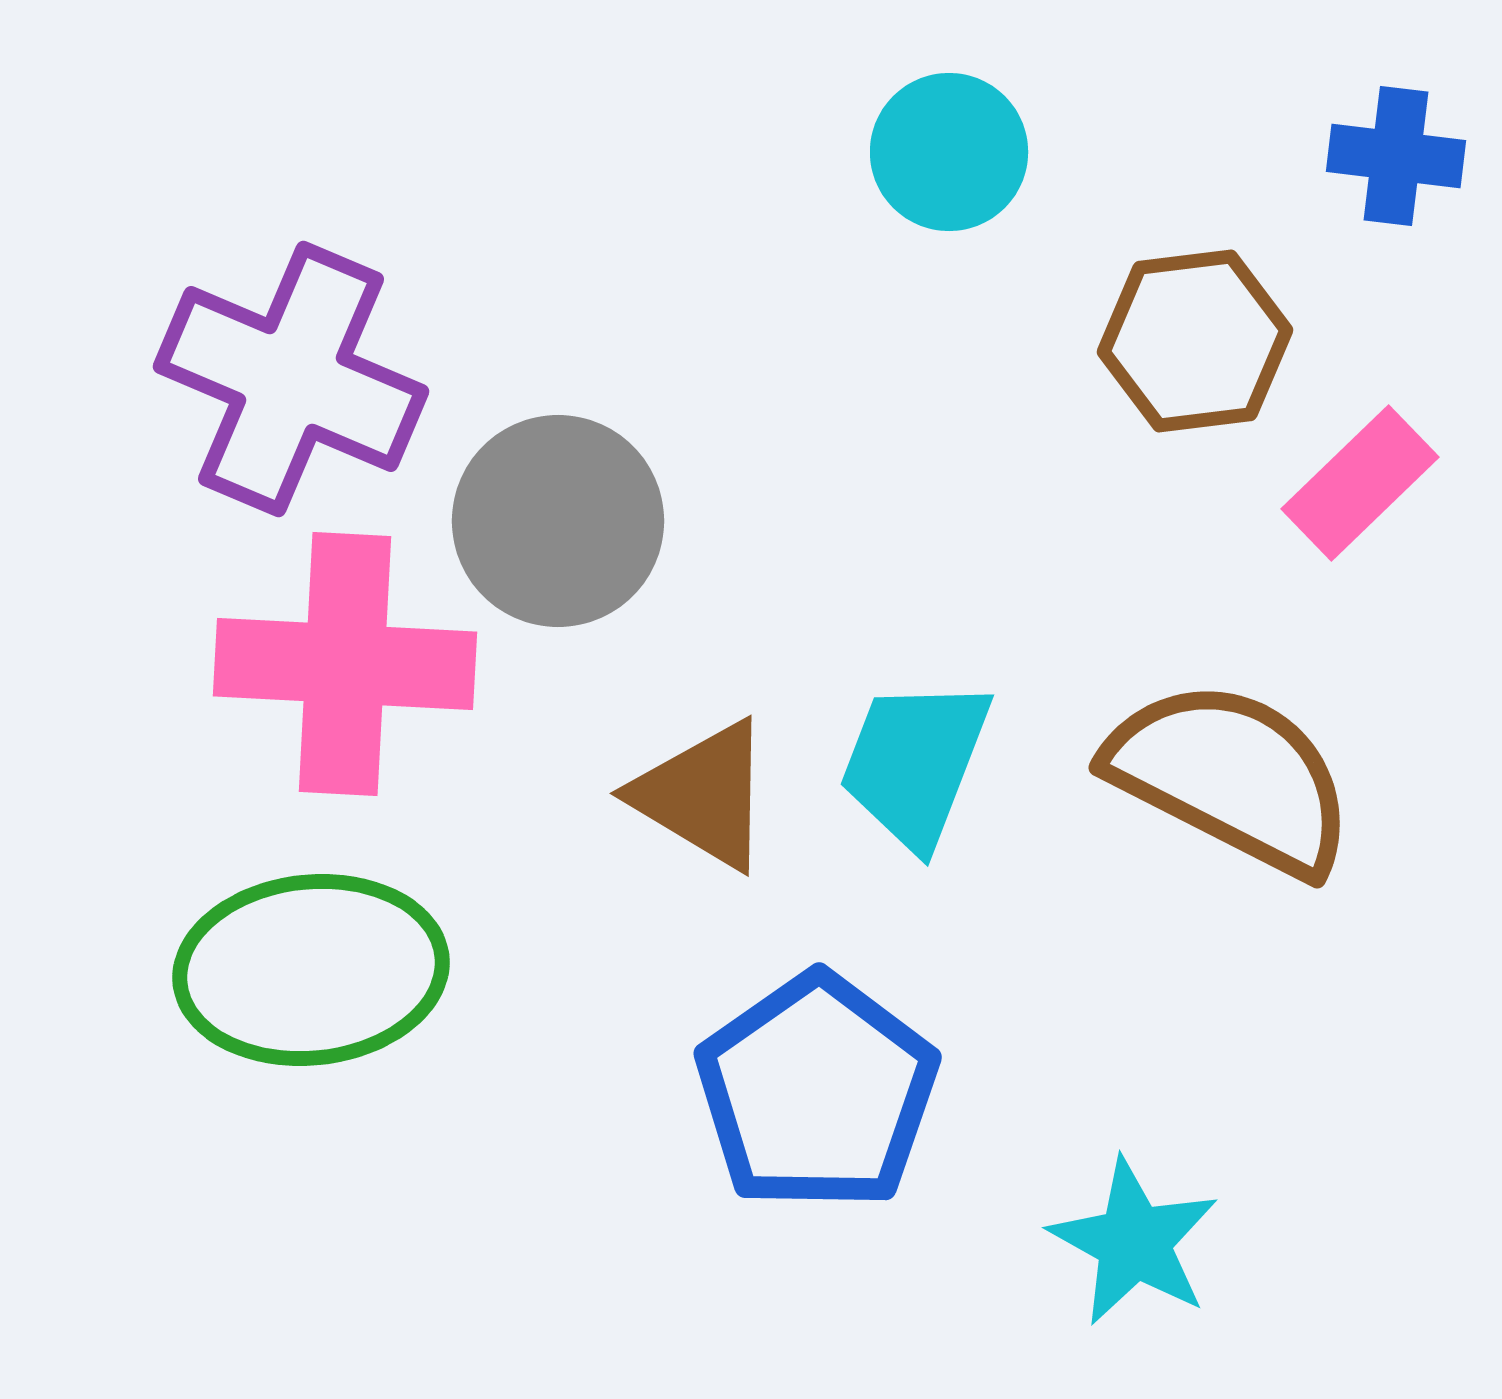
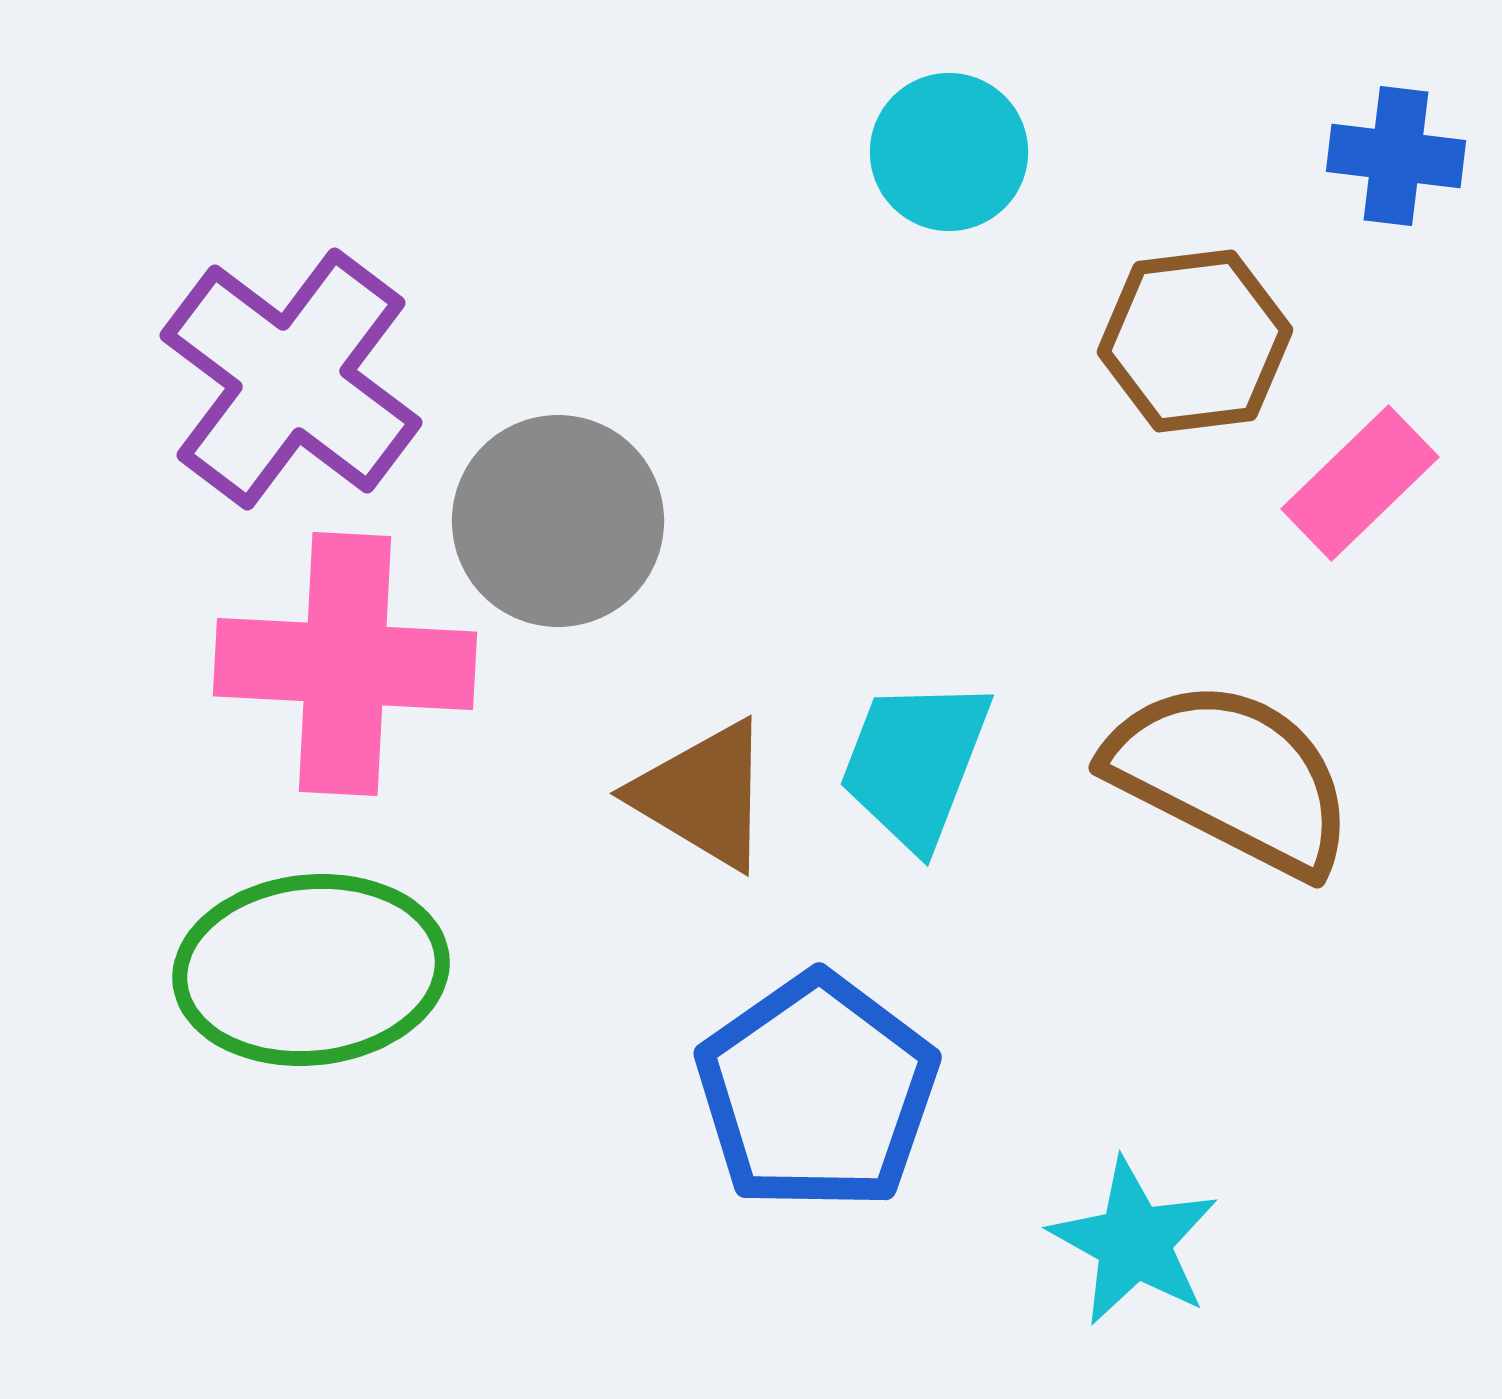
purple cross: rotated 14 degrees clockwise
